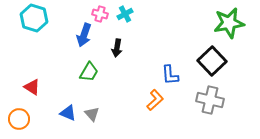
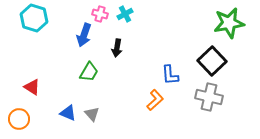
gray cross: moved 1 px left, 3 px up
